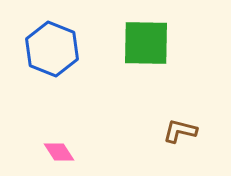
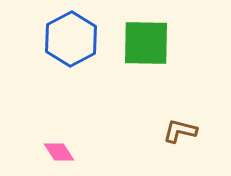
blue hexagon: moved 19 px right, 10 px up; rotated 10 degrees clockwise
